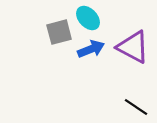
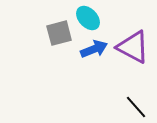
gray square: moved 1 px down
blue arrow: moved 3 px right
black line: rotated 15 degrees clockwise
